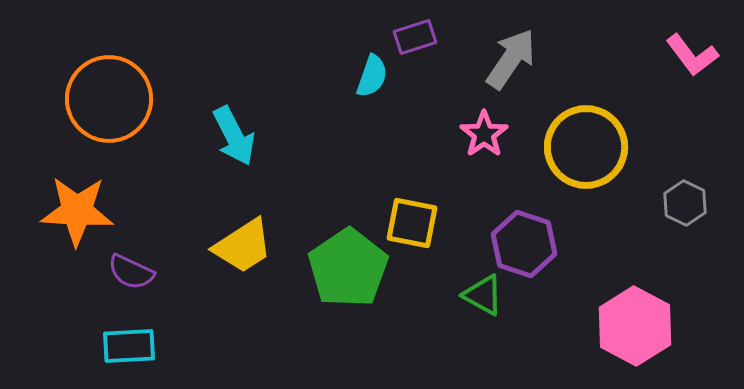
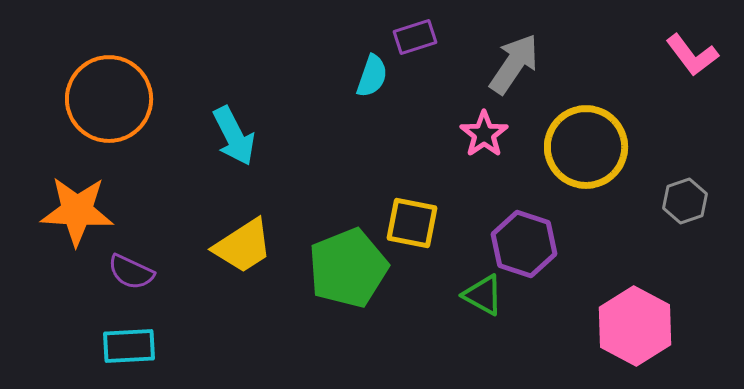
gray arrow: moved 3 px right, 5 px down
gray hexagon: moved 2 px up; rotated 15 degrees clockwise
green pentagon: rotated 12 degrees clockwise
